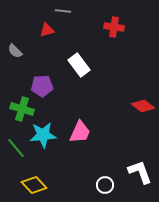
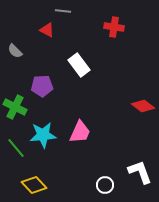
red triangle: rotated 42 degrees clockwise
green cross: moved 7 px left, 2 px up; rotated 10 degrees clockwise
